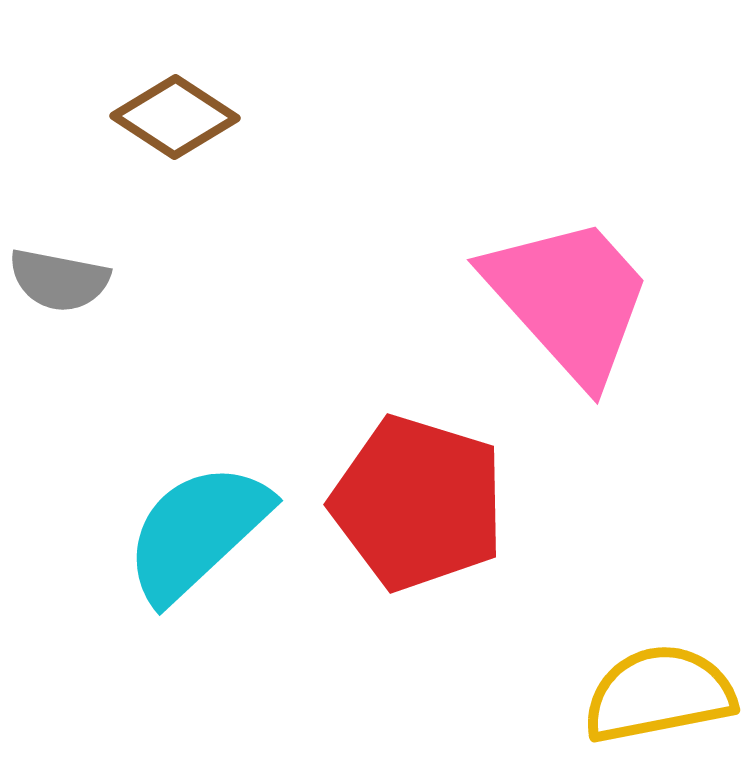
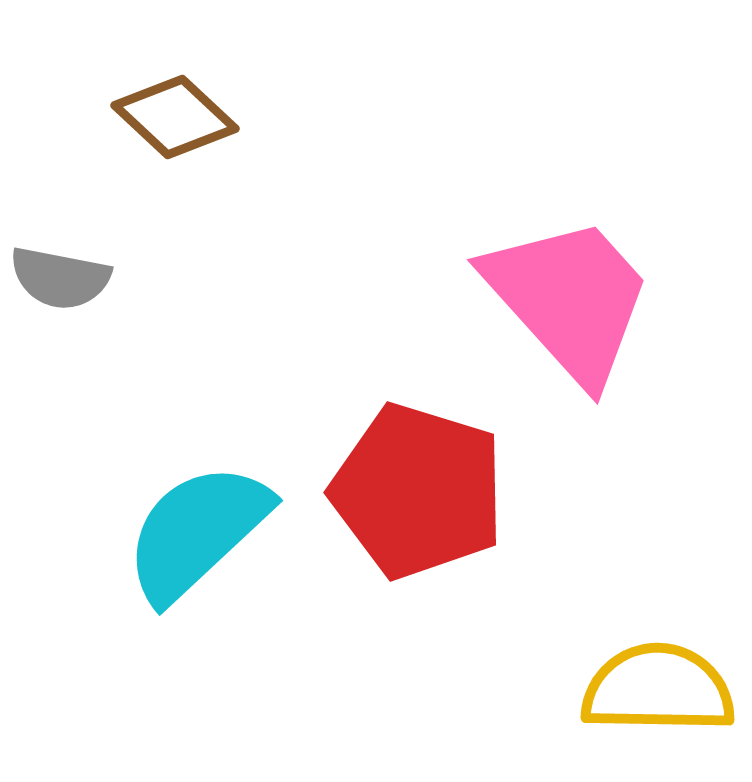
brown diamond: rotated 10 degrees clockwise
gray semicircle: moved 1 px right, 2 px up
red pentagon: moved 12 px up
yellow semicircle: moved 1 px left, 5 px up; rotated 12 degrees clockwise
